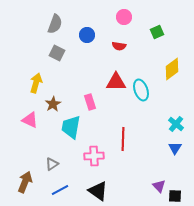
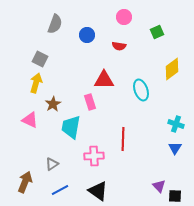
gray square: moved 17 px left, 6 px down
red triangle: moved 12 px left, 2 px up
cyan cross: rotated 21 degrees counterclockwise
